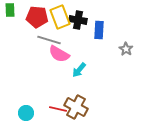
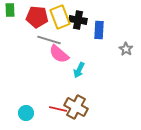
pink semicircle: rotated 10 degrees clockwise
cyan arrow: rotated 14 degrees counterclockwise
